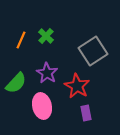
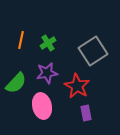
green cross: moved 2 px right, 7 px down; rotated 14 degrees clockwise
orange line: rotated 12 degrees counterclockwise
purple star: rotated 30 degrees clockwise
